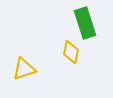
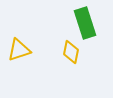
yellow triangle: moved 5 px left, 19 px up
